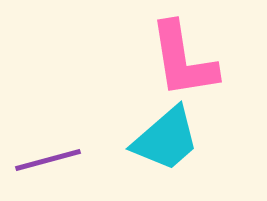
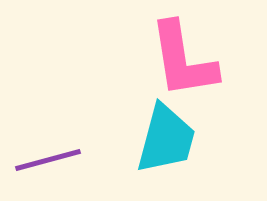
cyan trapezoid: rotated 34 degrees counterclockwise
